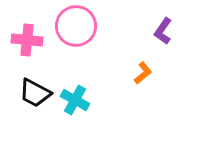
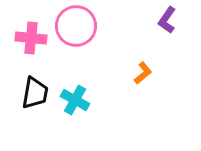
purple L-shape: moved 4 px right, 11 px up
pink cross: moved 4 px right, 2 px up
black trapezoid: rotated 108 degrees counterclockwise
